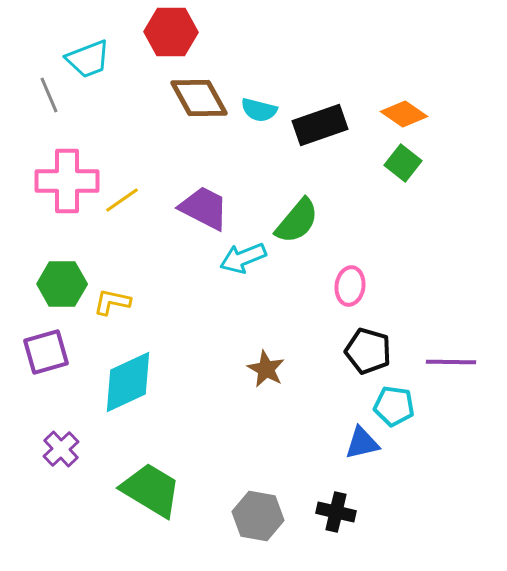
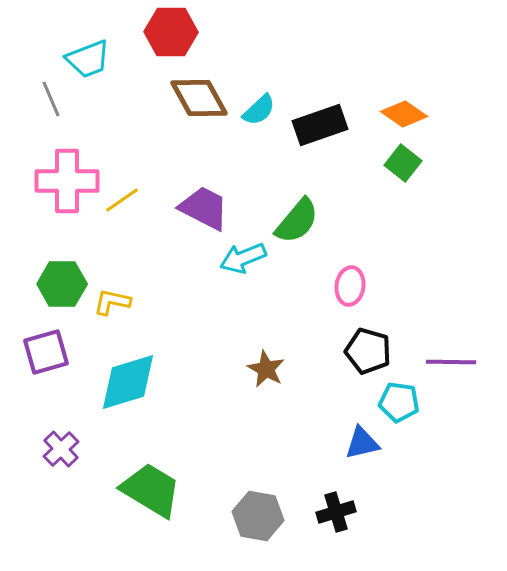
gray line: moved 2 px right, 4 px down
cyan semicircle: rotated 57 degrees counterclockwise
cyan diamond: rotated 8 degrees clockwise
cyan pentagon: moved 5 px right, 4 px up
black cross: rotated 30 degrees counterclockwise
